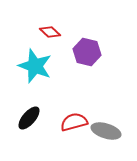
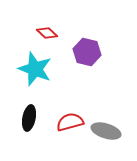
red diamond: moved 3 px left, 1 px down
cyan star: moved 3 px down
black ellipse: rotated 30 degrees counterclockwise
red semicircle: moved 4 px left
